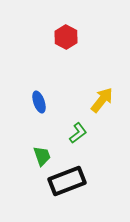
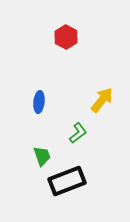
blue ellipse: rotated 25 degrees clockwise
